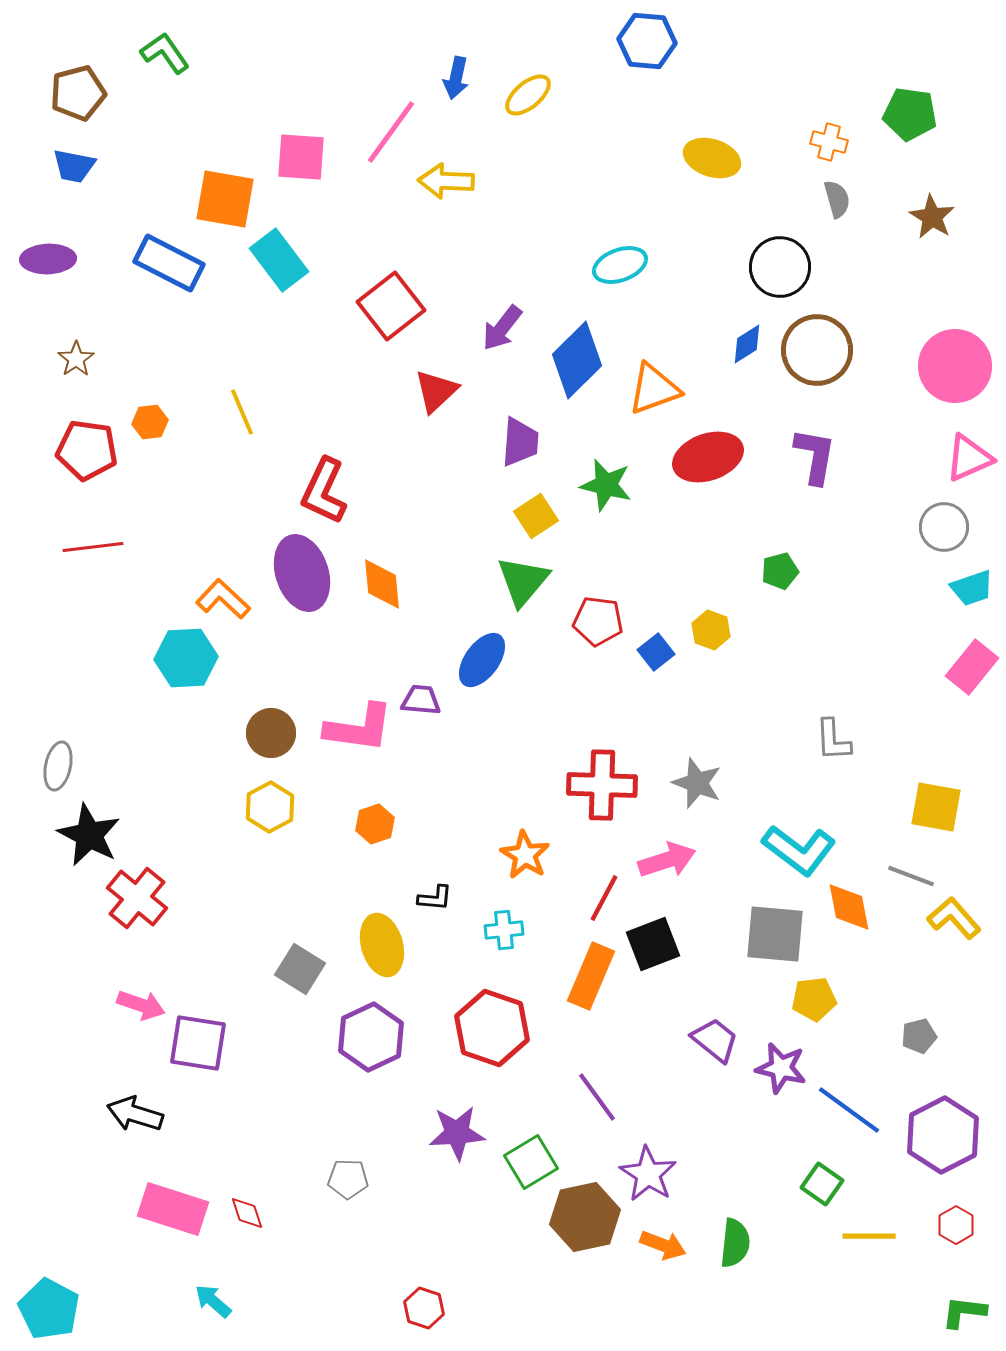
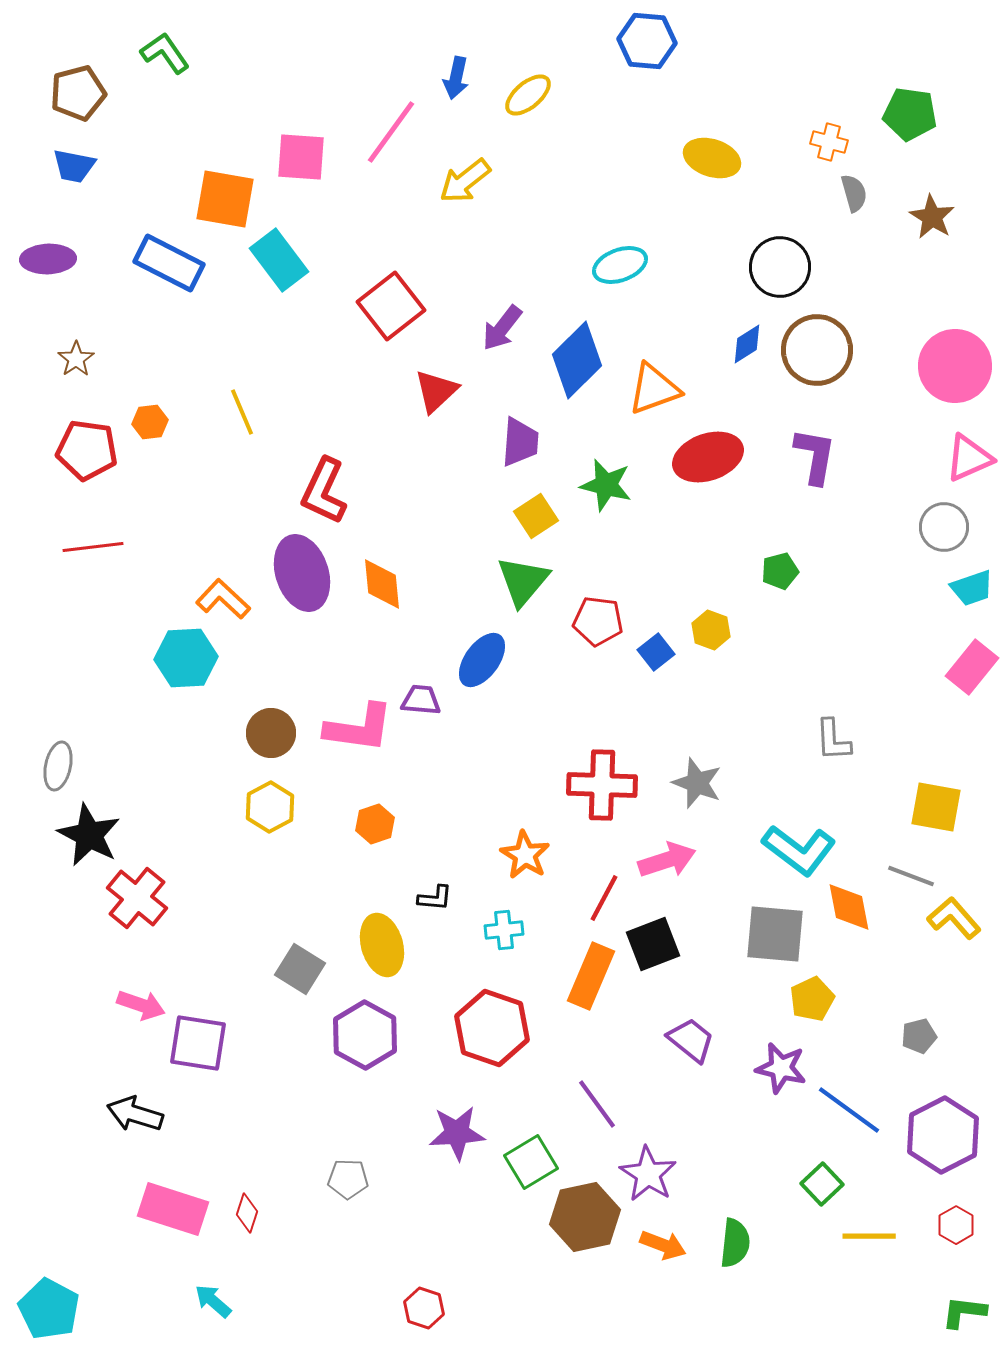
yellow arrow at (446, 181): moved 19 px right; rotated 40 degrees counterclockwise
gray semicircle at (837, 199): moved 17 px right, 6 px up
yellow pentagon at (814, 999): moved 2 px left; rotated 18 degrees counterclockwise
purple hexagon at (371, 1037): moved 6 px left, 2 px up; rotated 6 degrees counterclockwise
purple trapezoid at (715, 1040): moved 24 px left
purple line at (597, 1097): moved 7 px down
green square at (822, 1184): rotated 12 degrees clockwise
red diamond at (247, 1213): rotated 36 degrees clockwise
